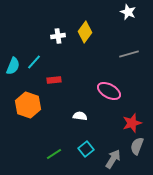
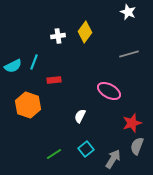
cyan line: rotated 21 degrees counterclockwise
cyan semicircle: rotated 42 degrees clockwise
white semicircle: rotated 72 degrees counterclockwise
